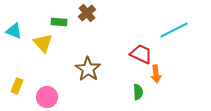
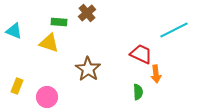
yellow triangle: moved 6 px right; rotated 30 degrees counterclockwise
